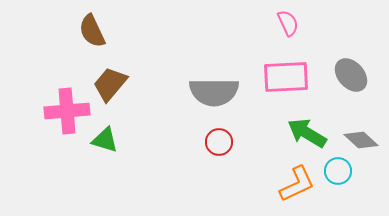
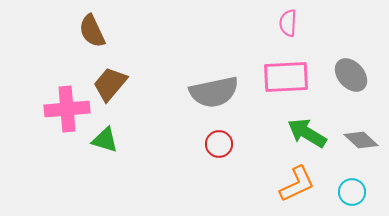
pink semicircle: rotated 152 degrees counterclockwise
gray semicircle: rotated 12 degrees counterclockwise
pink cross: moved 2 px up
red circle: moved 2 px down
cyan circle: moved 14 px right, 21 px down
